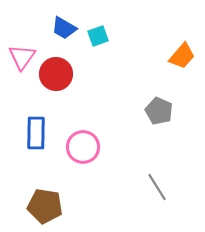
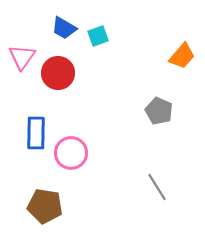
red circle: moved 2 px right, 1 px up
pink circle: moved 12 px left, 6 px down
